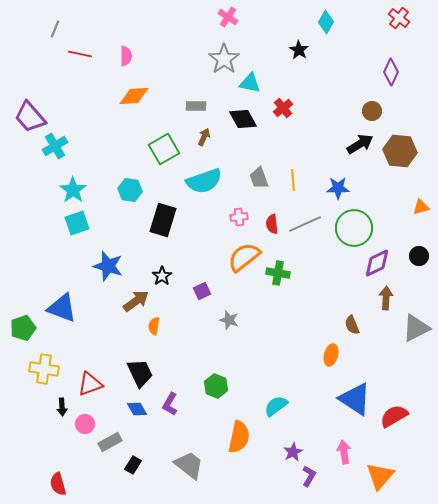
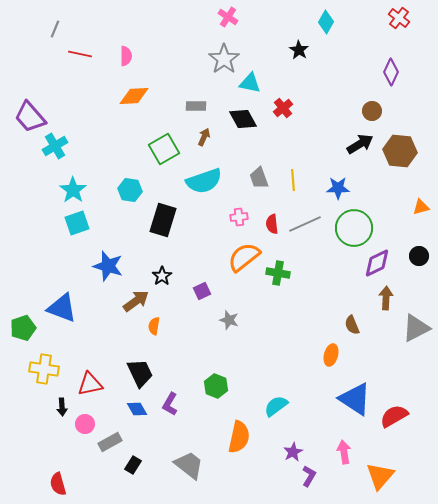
red triangle at (90, 384): rotated 8 degrees clockwise
